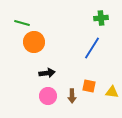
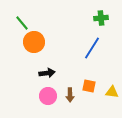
green line: rotated 35 degrees clockwise
brown arrow: moved 2 px left, 1 px up
